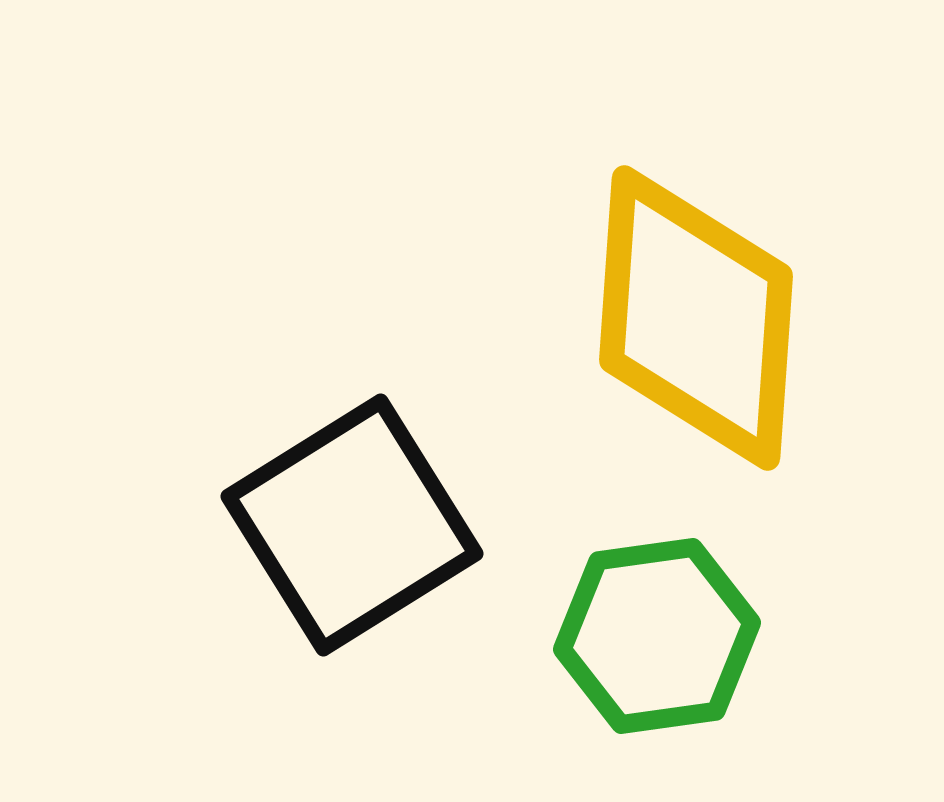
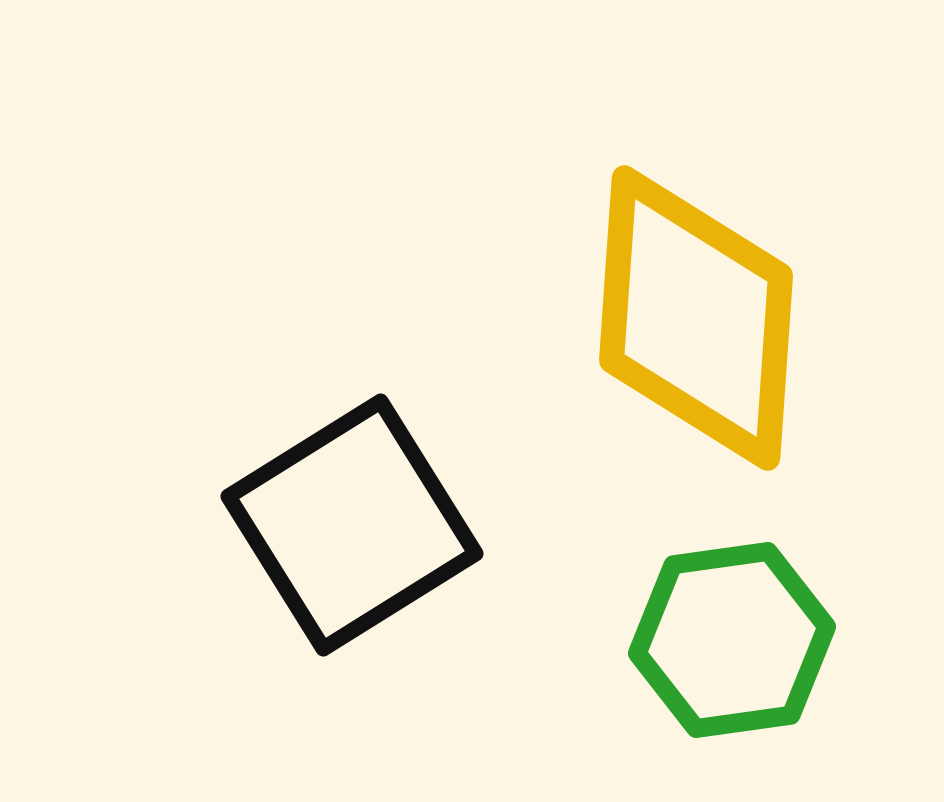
green hexagon: moved 75 px right, 4 px down
